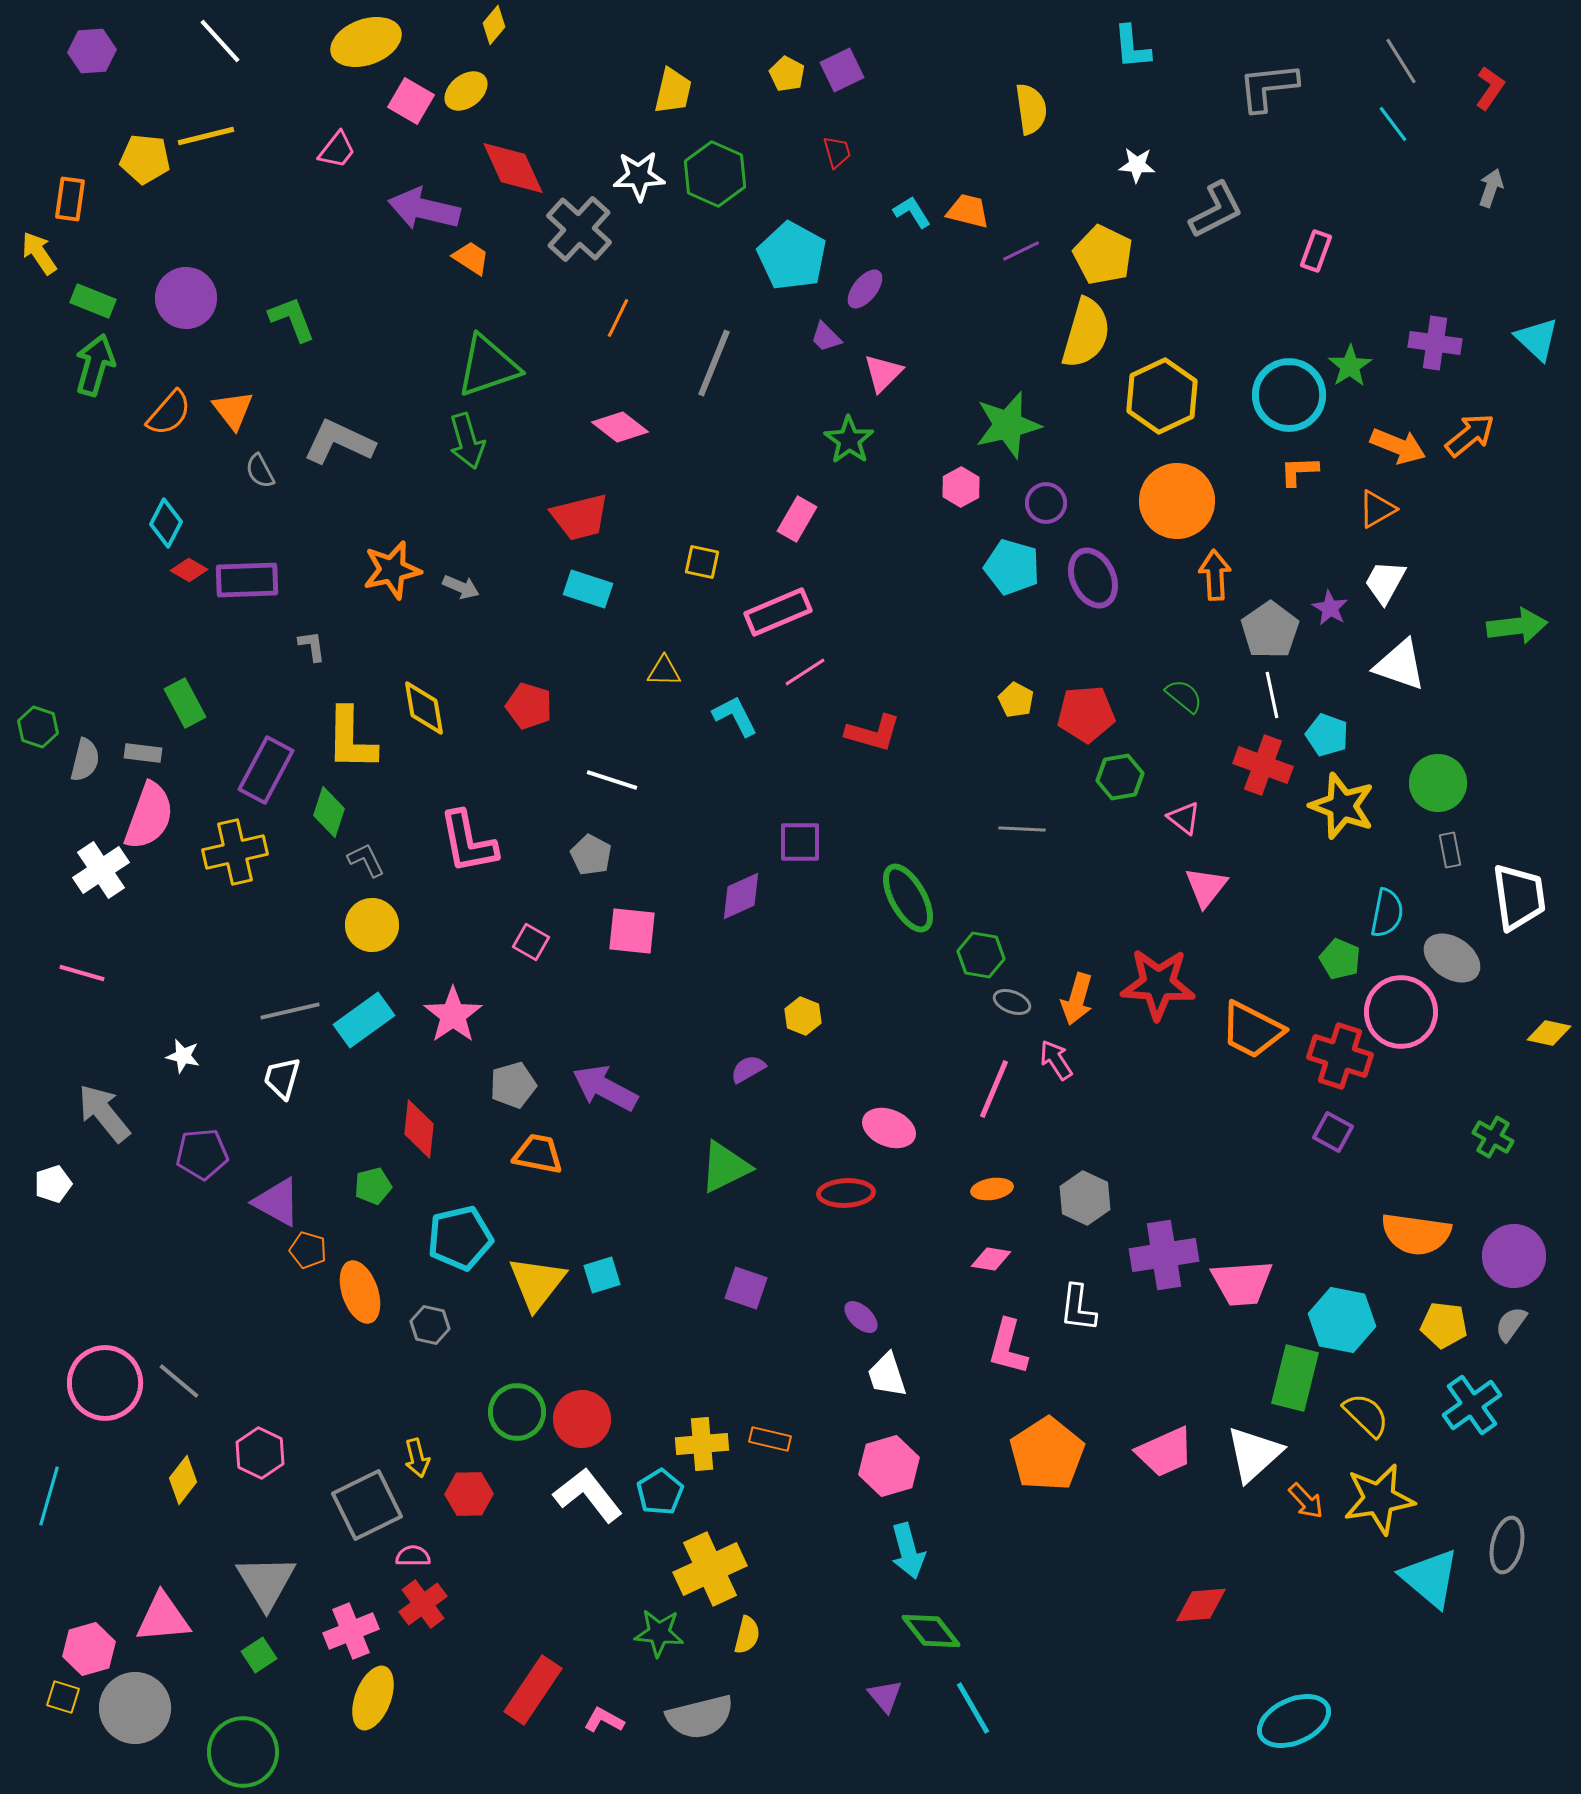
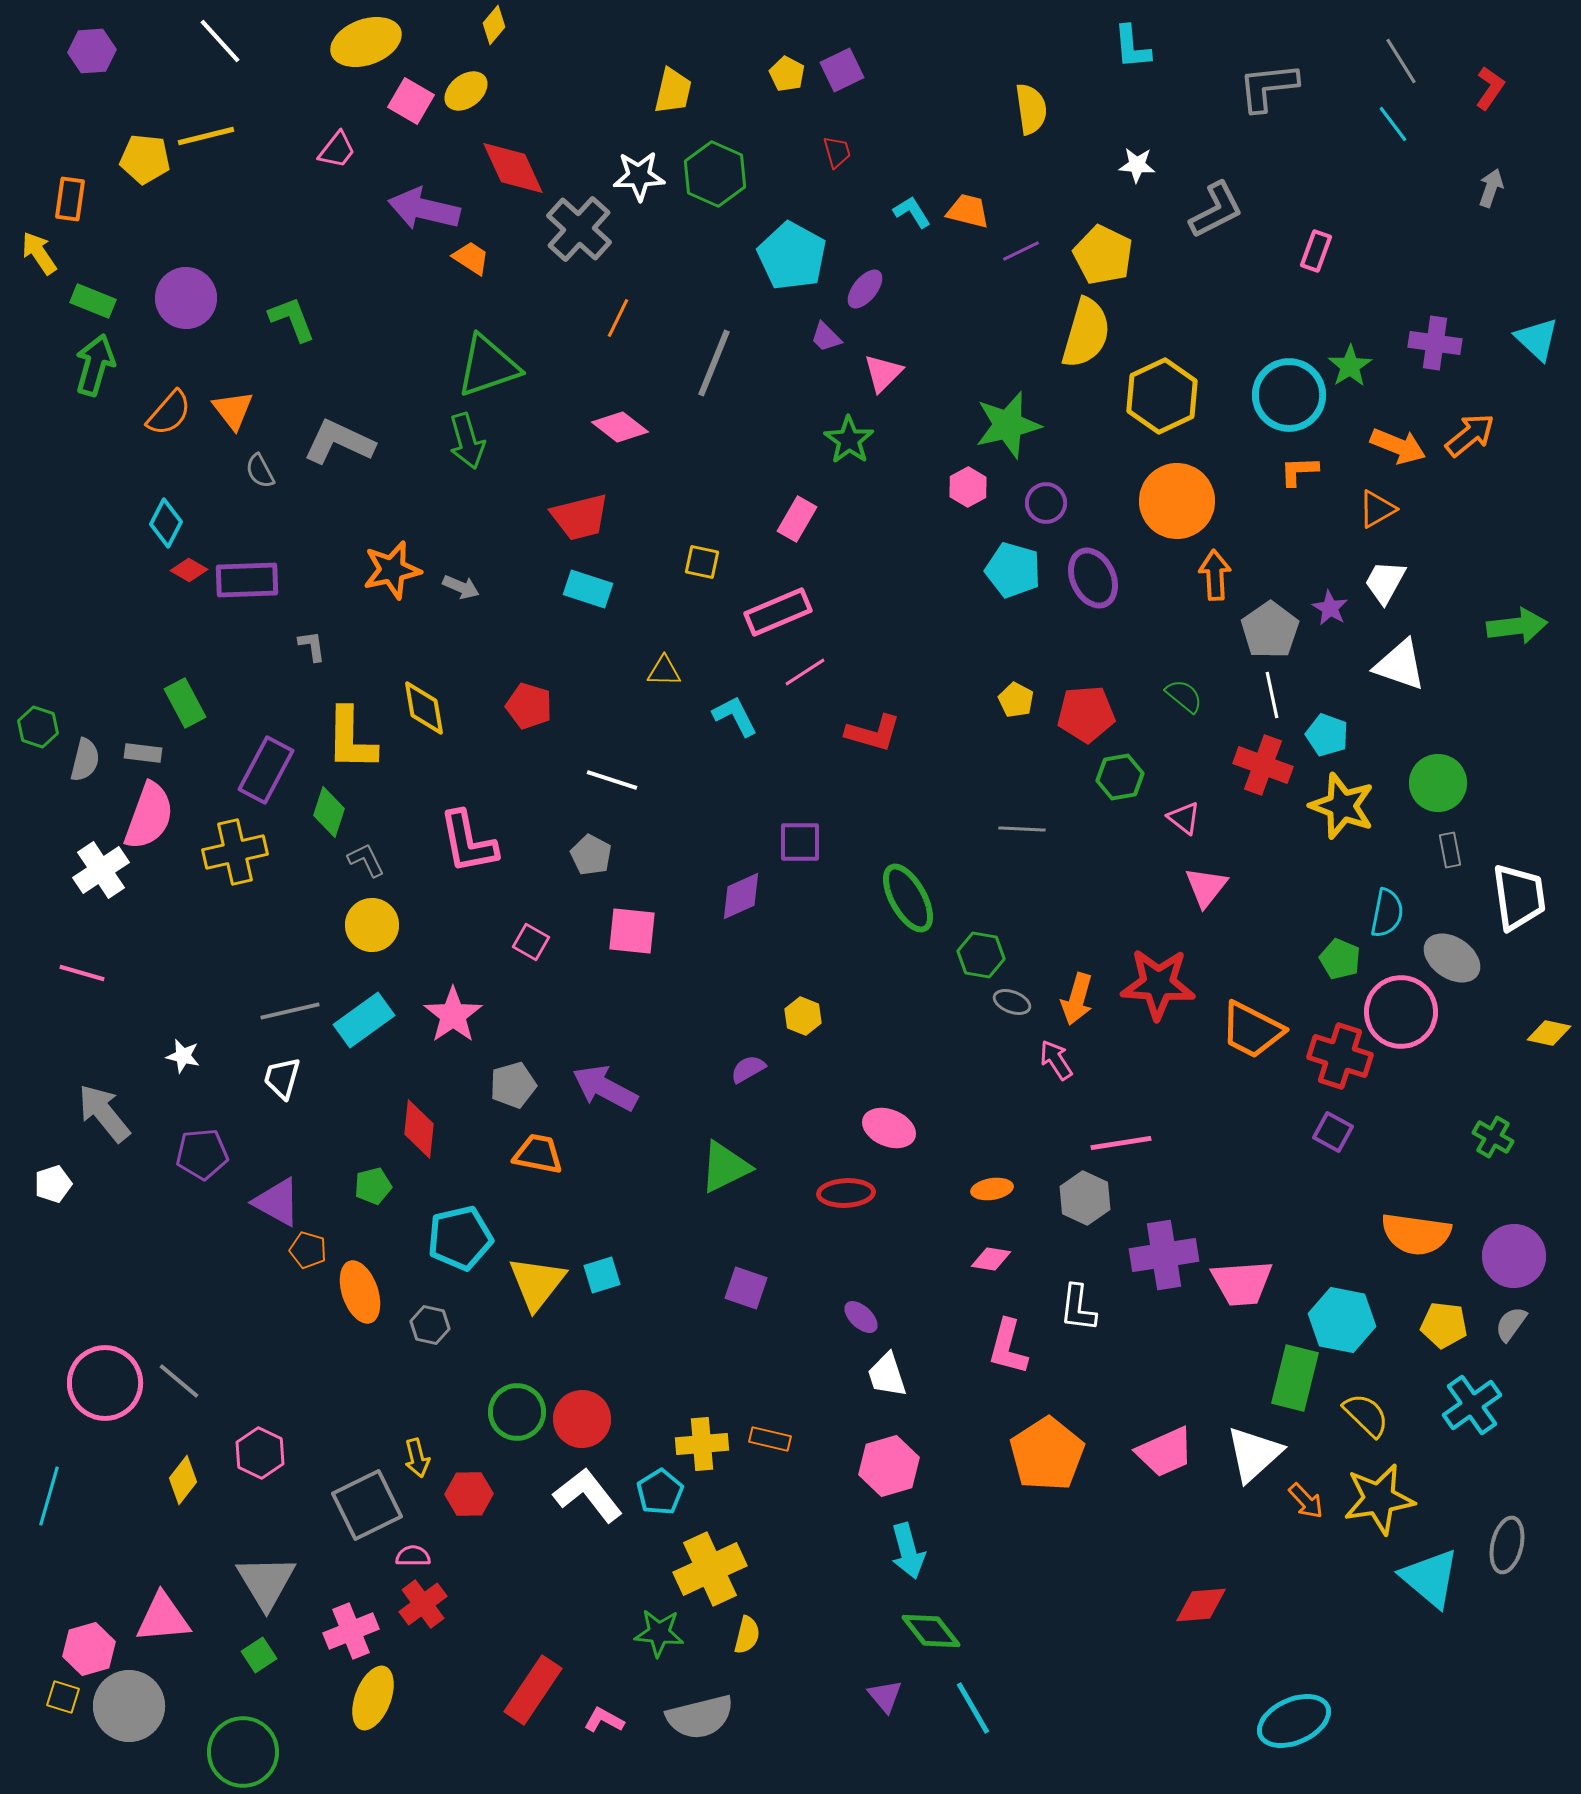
pink hexagon at (961, 487): moved 7 px right
cyan pentagon at (1012, 567): moved 1 px right, 3 px down
pink line at (994, 1089): moved 127 px right, 54 px down; rotated 58 degrees clockwise
gray circle at (135, 1708): moved 6 px left, 2 px up
